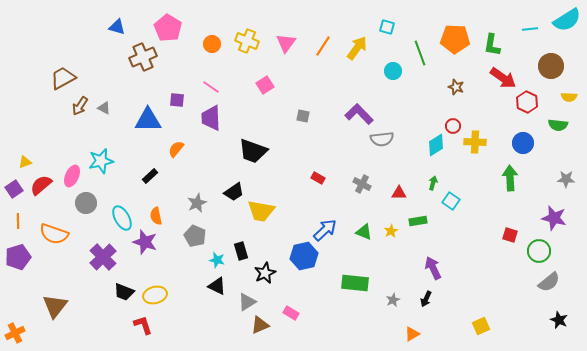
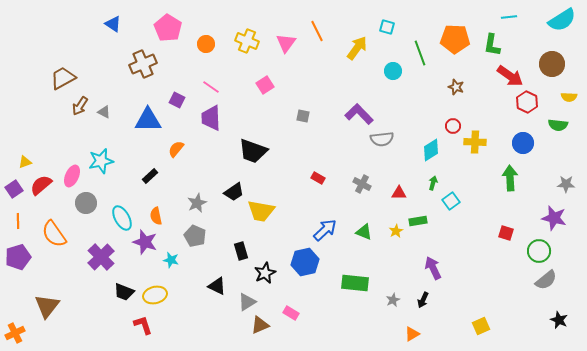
cyan semicircle at (567, 20): moved 5 px left
blue triangle at (117, 27): moved 4 px left, 3 px up; rotated 18 degrees clockwise
cyan line at (530, 29): moved 21 px left, 12 px up
orange circle at (212, 44): moved 6 px left
orange line at (323, 46): moved 6 px left, 15 px up; rotated 60 degrees counterclockwise
brown cross at (143, 57): moved 7 px down
brown circle at (551, 66): moved 1 px right, 2 px up
red arrow at (503, 78): moved 7 px right, 2 px up
purple square at (177, 100): rotated 21 degrees clockwise
gray triangle at (104, 108): moved 4 px down
cyan diamond at (436, 145): moved 5 px left, 5 px down
gray star at (566, 179): moved 5 px down
cyan square at (451, 201): rotated 18 degrees clockwise
yellow star at (391, 231): moved 5 px right
orange semicircle at (54, 234): rotated 36 degrees clockwise
red square at (510, 235): moved 4 px left, 2 px up
blue hexagon at (304, 256): moved 1 px right, 6 px down
purple cross at (103, 257): moved 2 px left
cyan star at (217, 260): moved 46 px left
gray semicircle at (549, 282): moved 3 px left, 2 px up
black arrow at (426, 299): moved 3 px left, 1 px down
brown triangle at (55, 306): moved 8 px left
